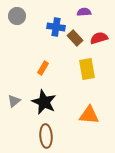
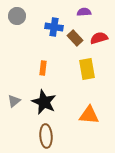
blue cross: moved 2 px left
orange rectangle: rotated 24 degrees counterclockwise
